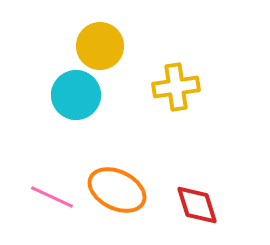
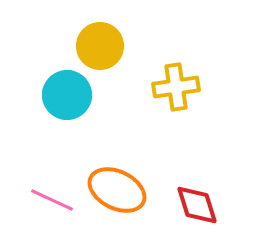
cyan circle: moved 9 px left
pink line: moved 3 px down
